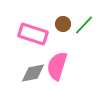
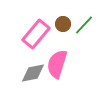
pink rectangle: moved 3 px right; rotated 68 degrees counterclockwise
pink semicircle: moved 2 px up
